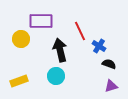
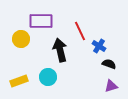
cyan circle: moved 8 px left, 1 px down
